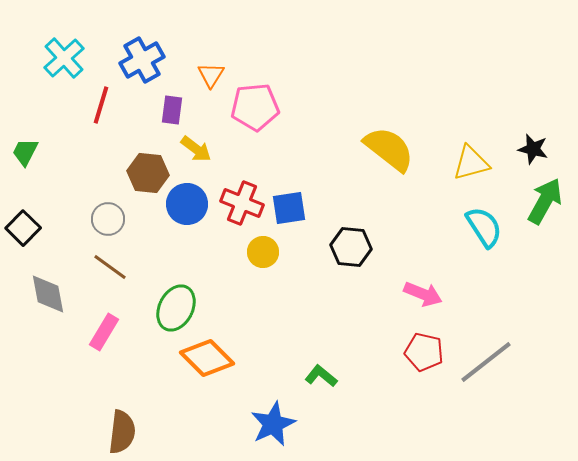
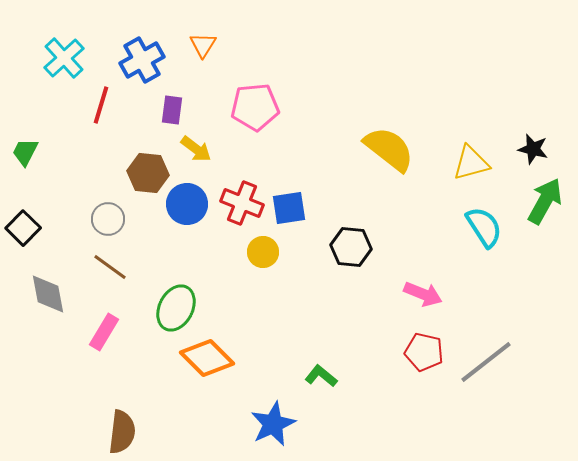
orange triangle: moved 8 px left, 30 px up
